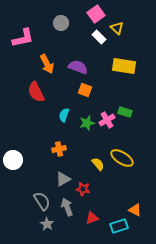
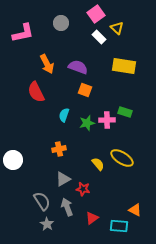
pink L-shape: moved 5 px up
pink cross: rotated 28 degrees clockwise
red triangle: rotated 16 degrees counterclockwise
cyan rectangle: rotated 24 degrees clockwise
